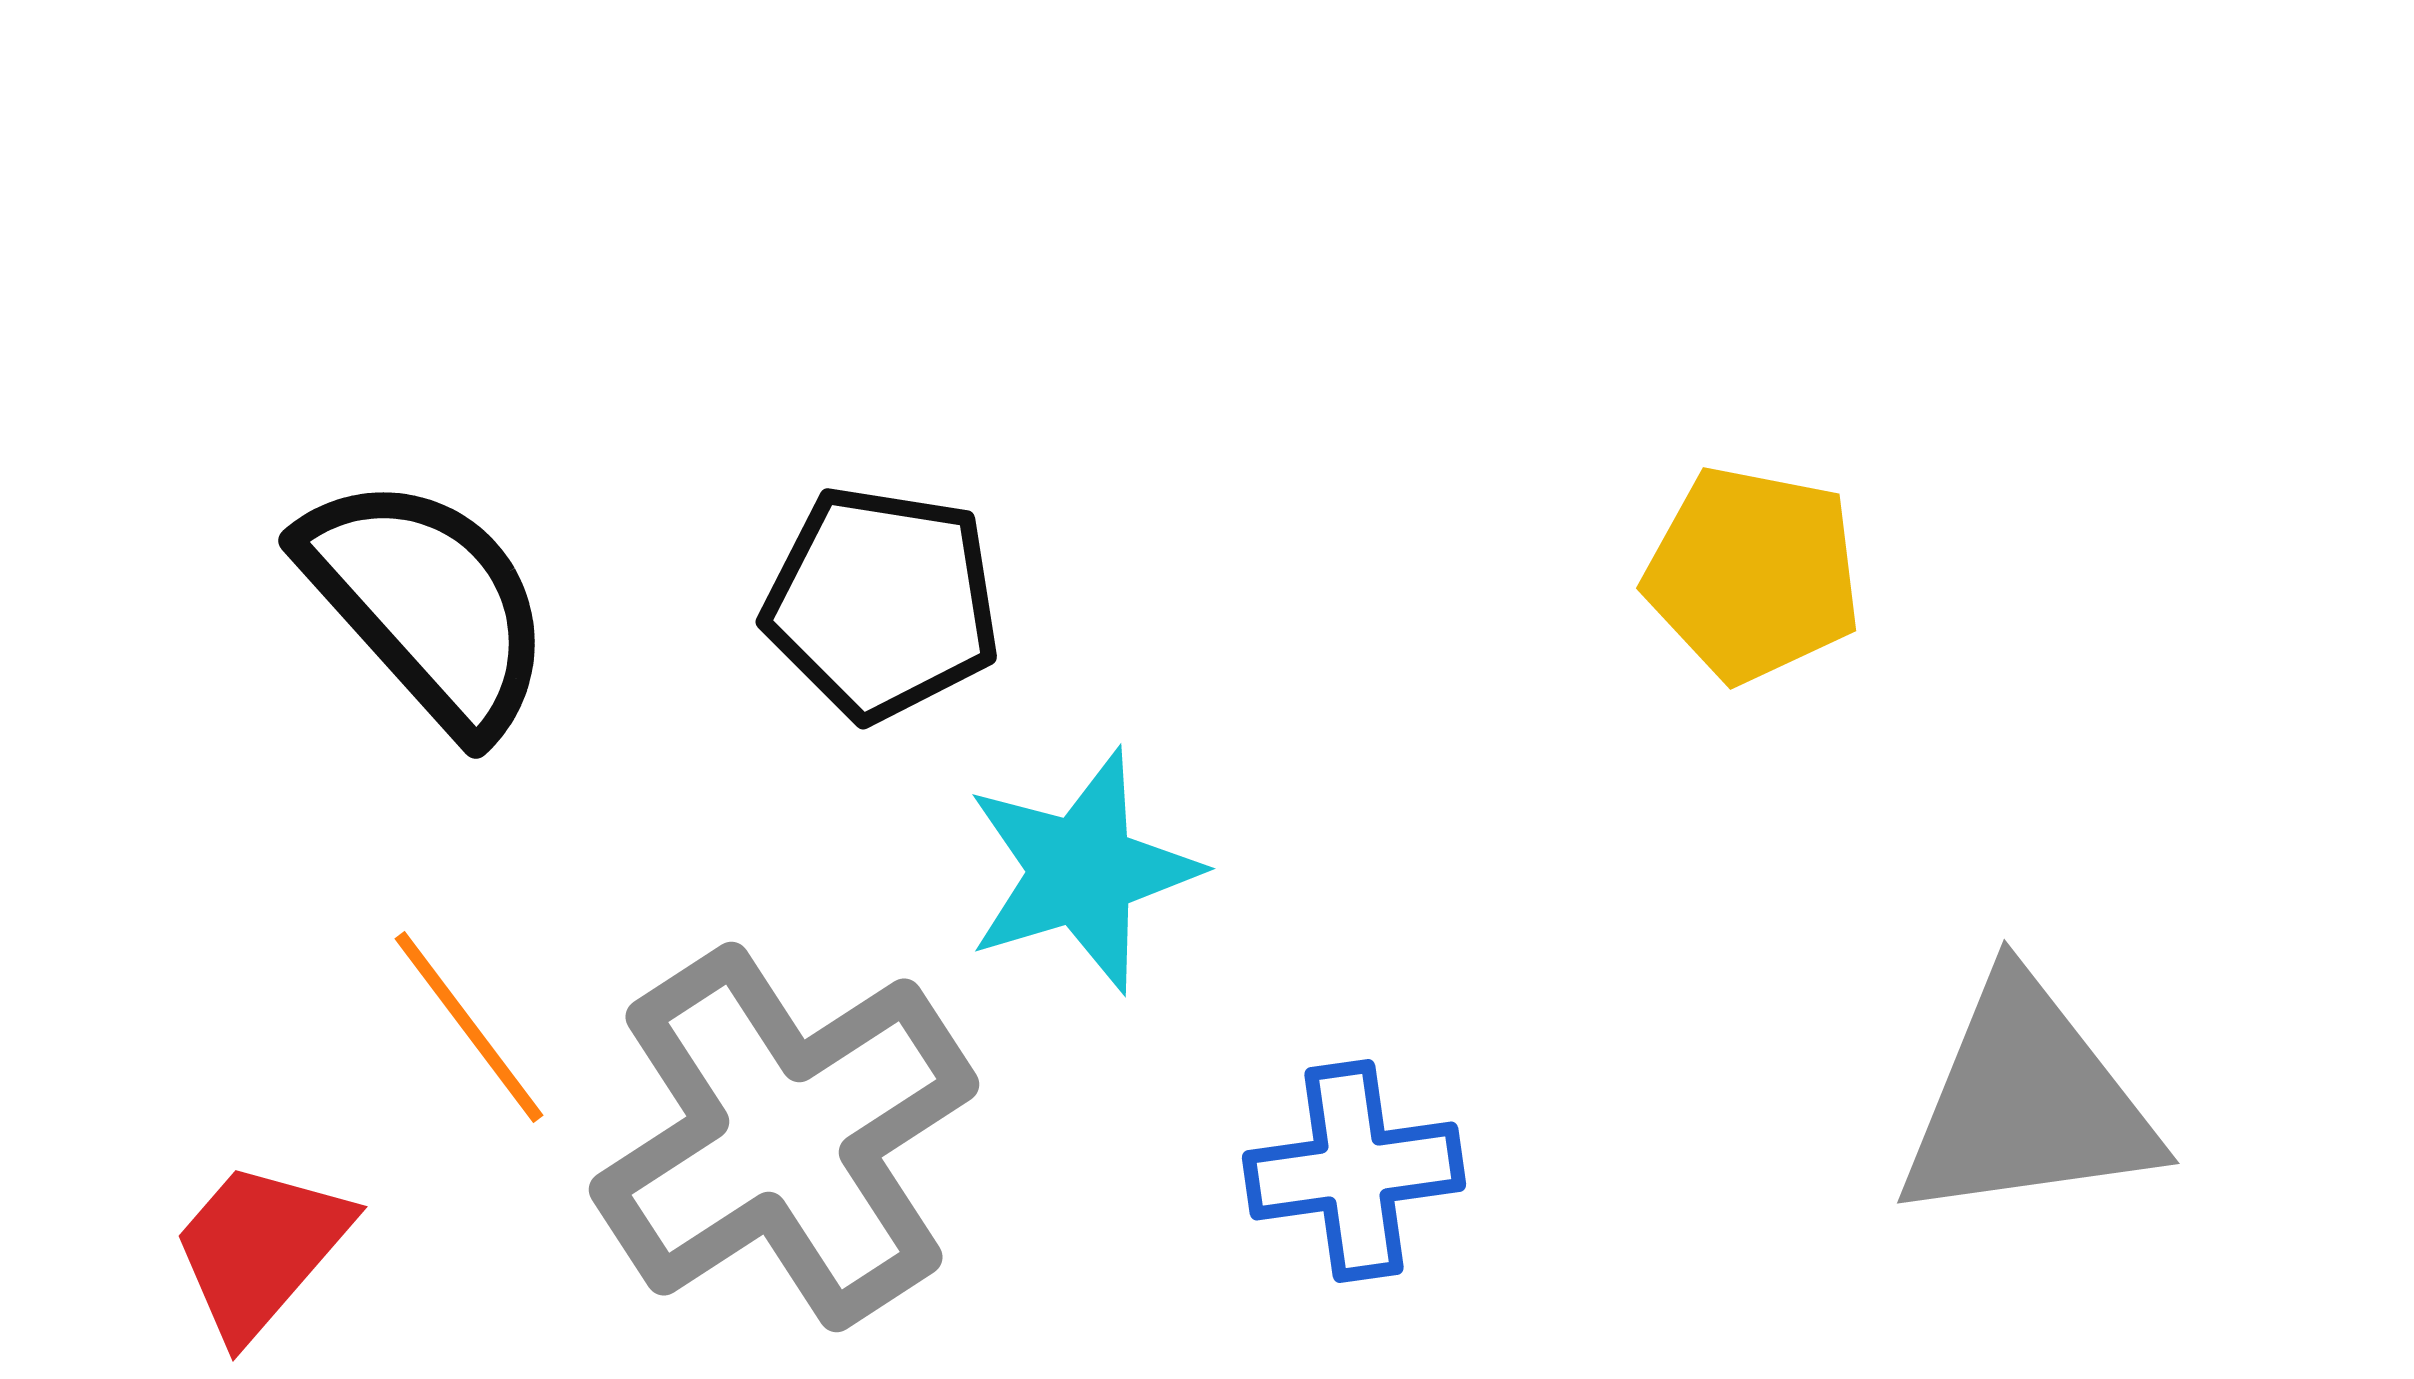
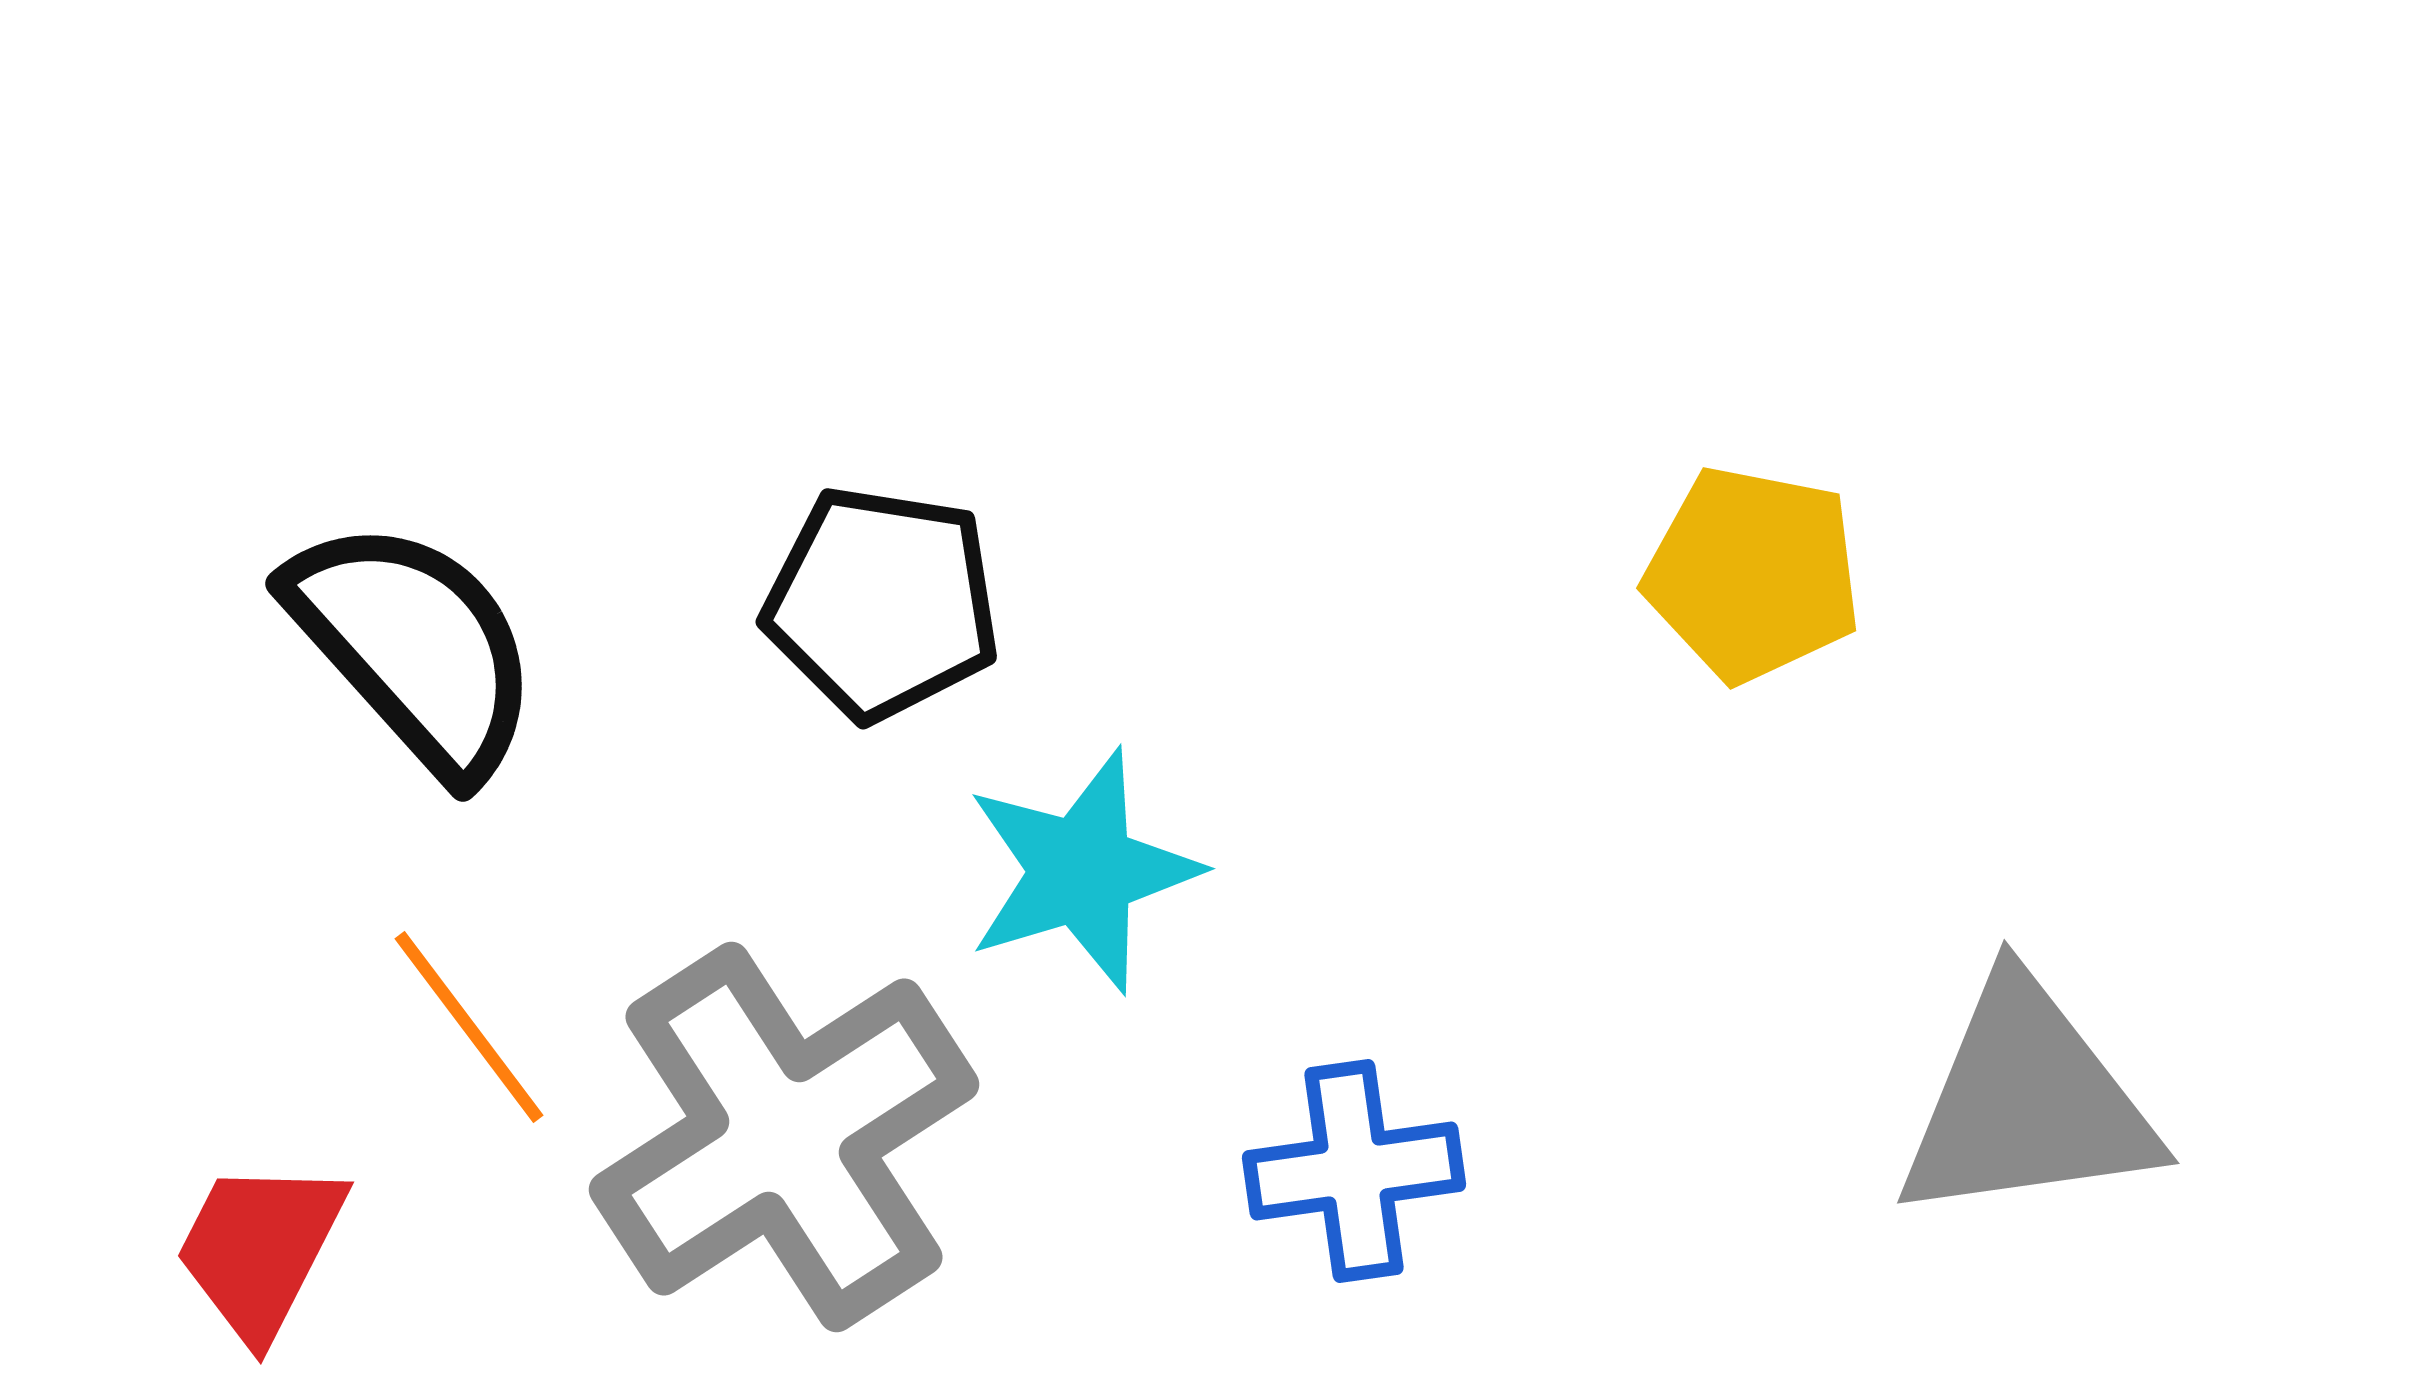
black semicircle: moved 13 px left, 43 px down
red trapezoid: rotated 14 degrees counterclockwise
